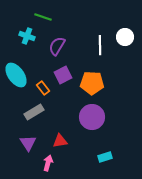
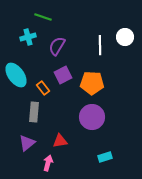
cyan cross: moved 1 px right, 1 px down; rotated 35 degrees counterclockwise
gray rectangle: rotated 54 degrees counterclockwise
purple triangle: moved 1 px left; rotated 24 degrees clockwise
